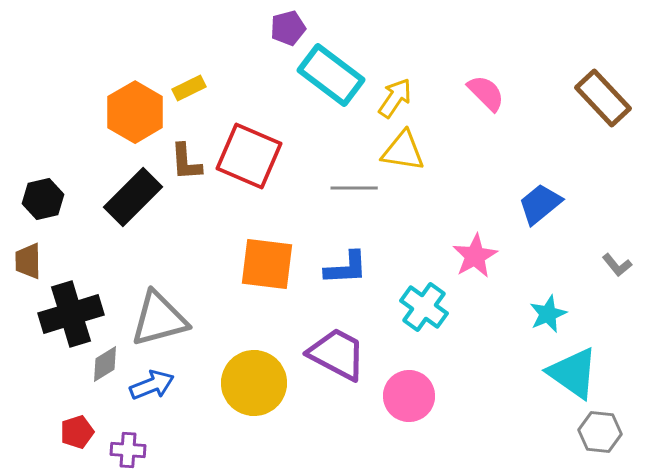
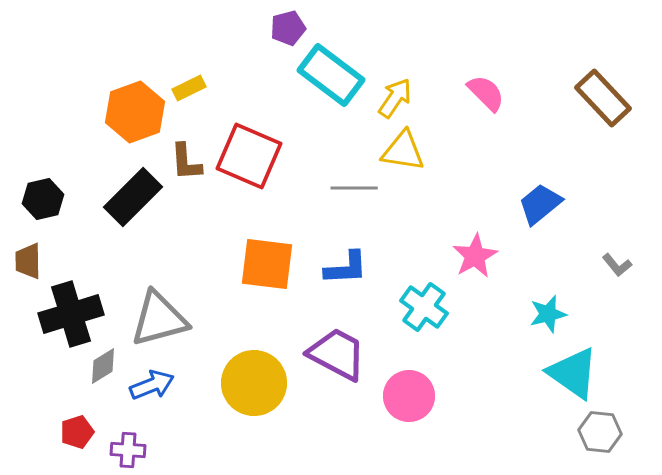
orange hexagon: rotated 10 degrees clockwise
cyan star: rotated 9 degrees clockwise
gray diamond: moved 2 px left, 2 px down
